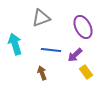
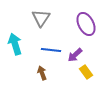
gray triangle: rotated 36 degrees counterclockwise
purple ellipse: moved 3 px right, 3 px up
